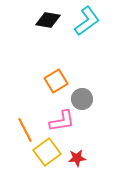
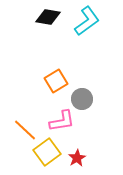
black diamond: moved 3 px up
orange line: rotated 20 degrees counterclockwise
red star: rotated 24 degrees counterclockwise
